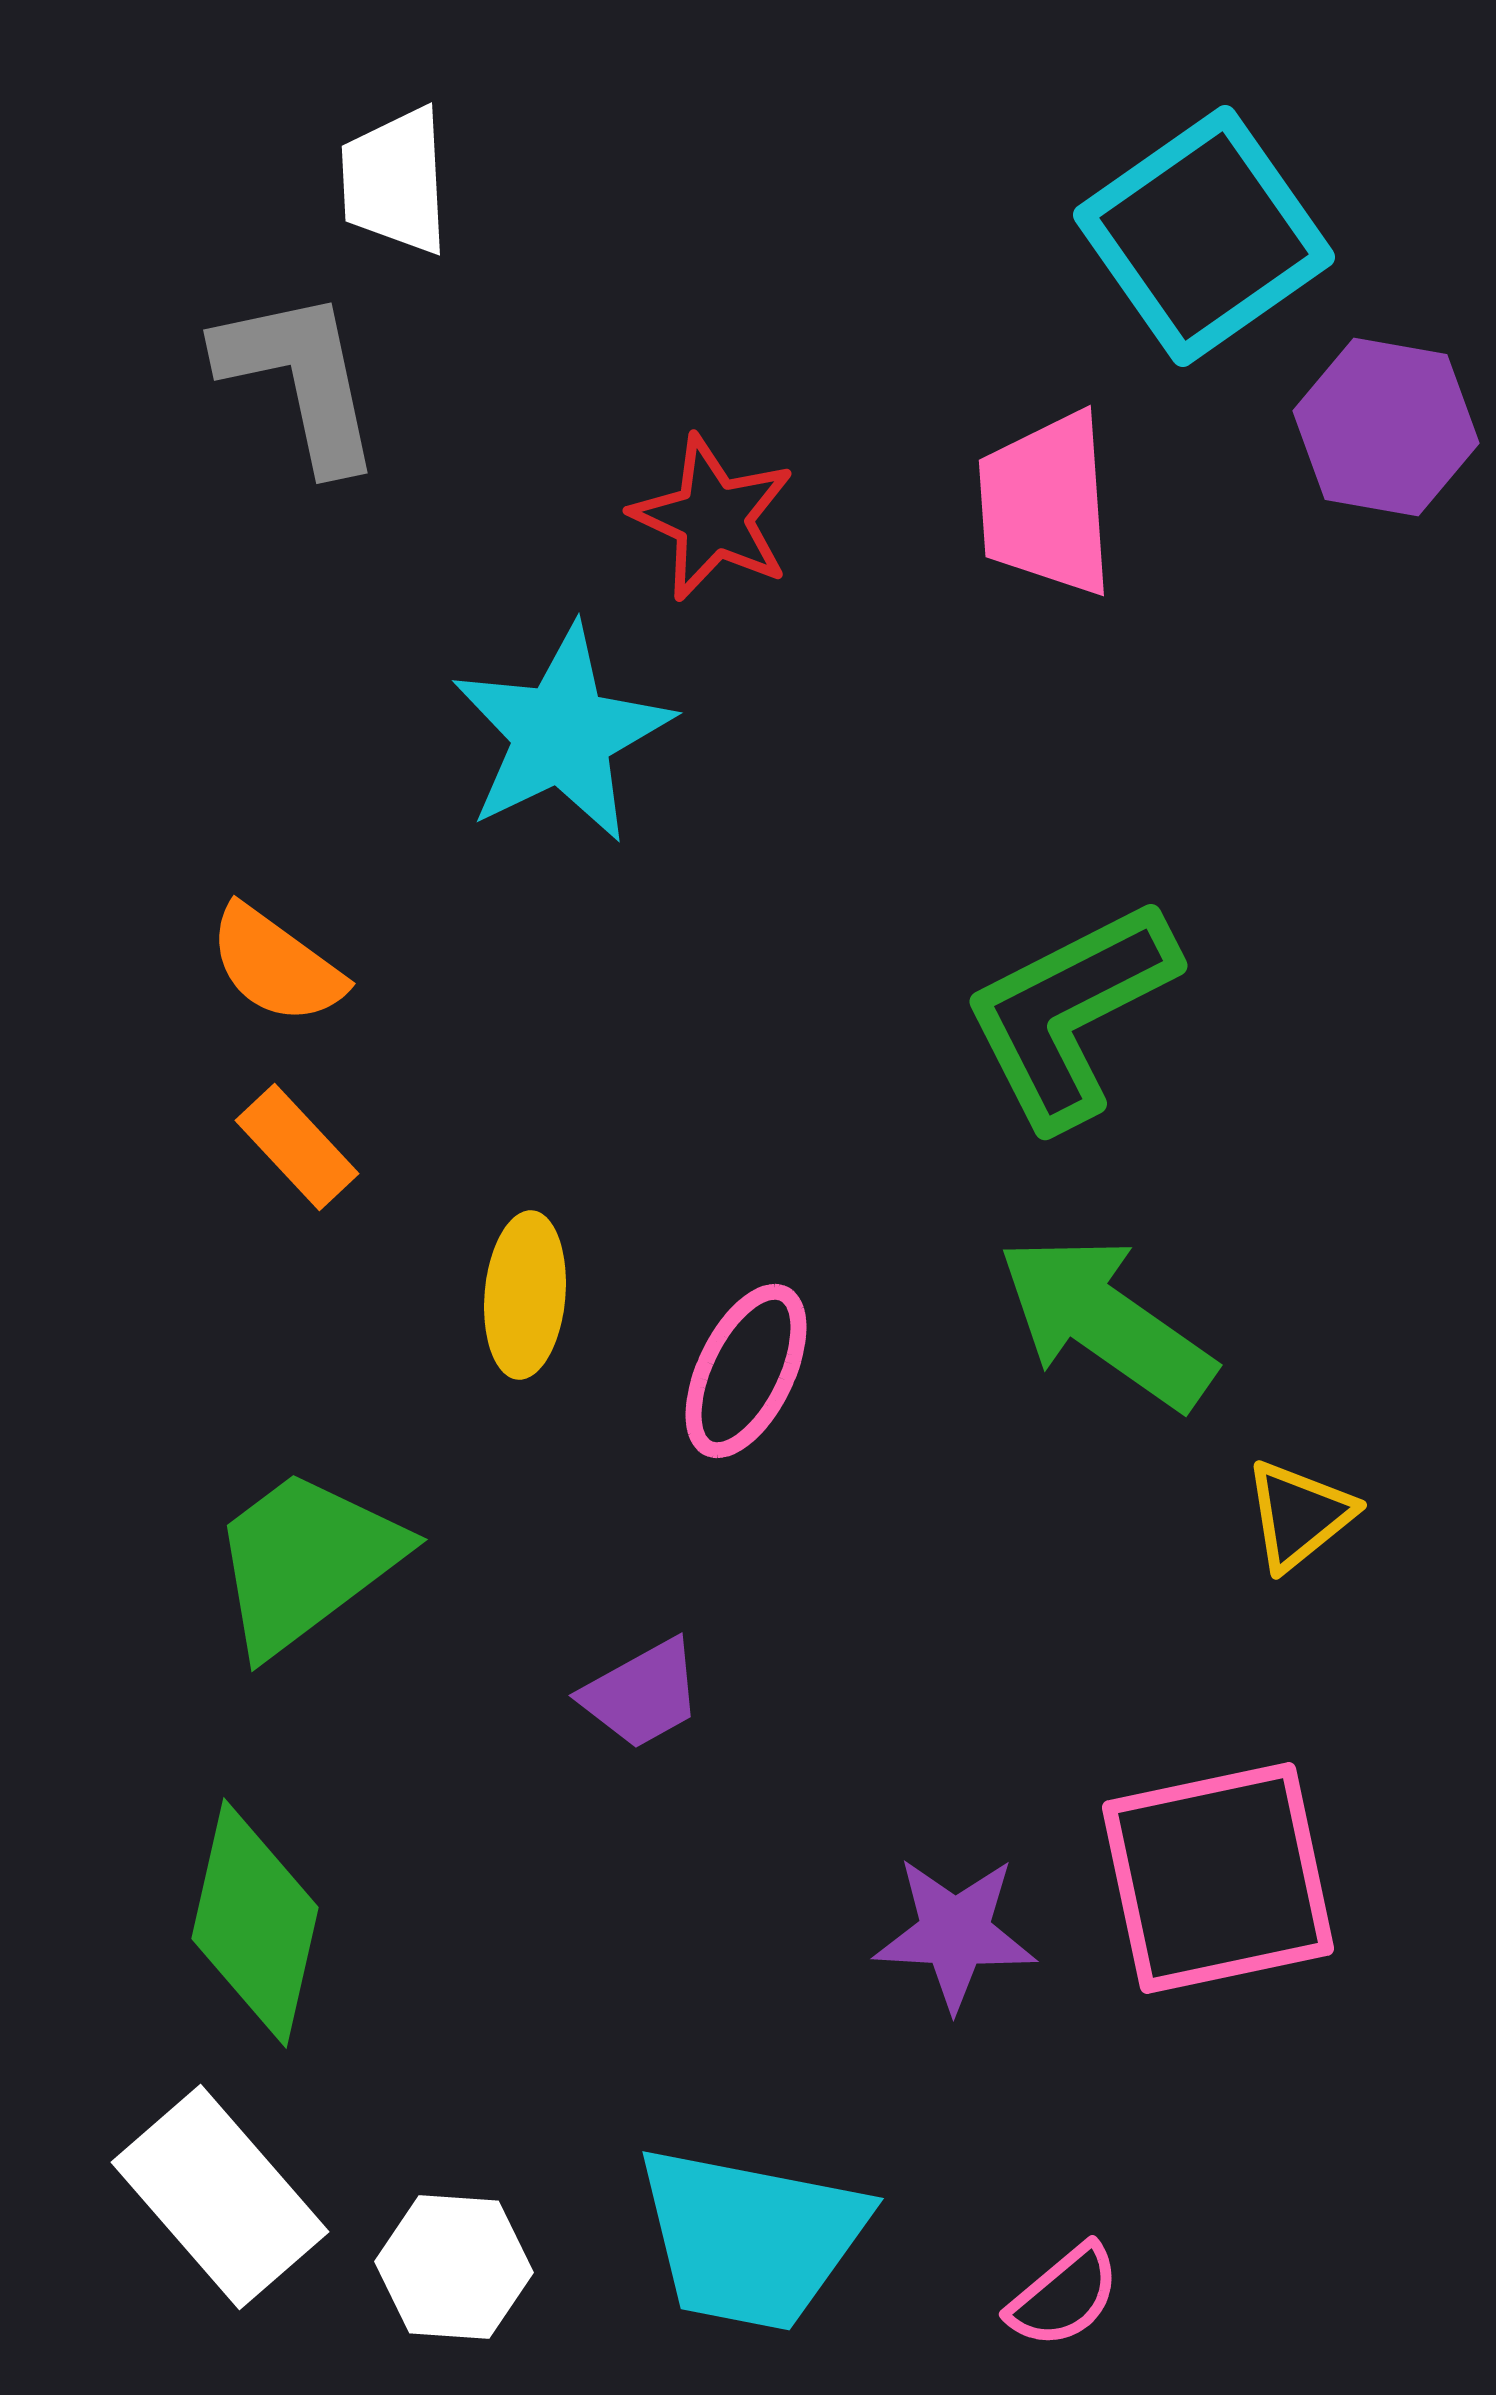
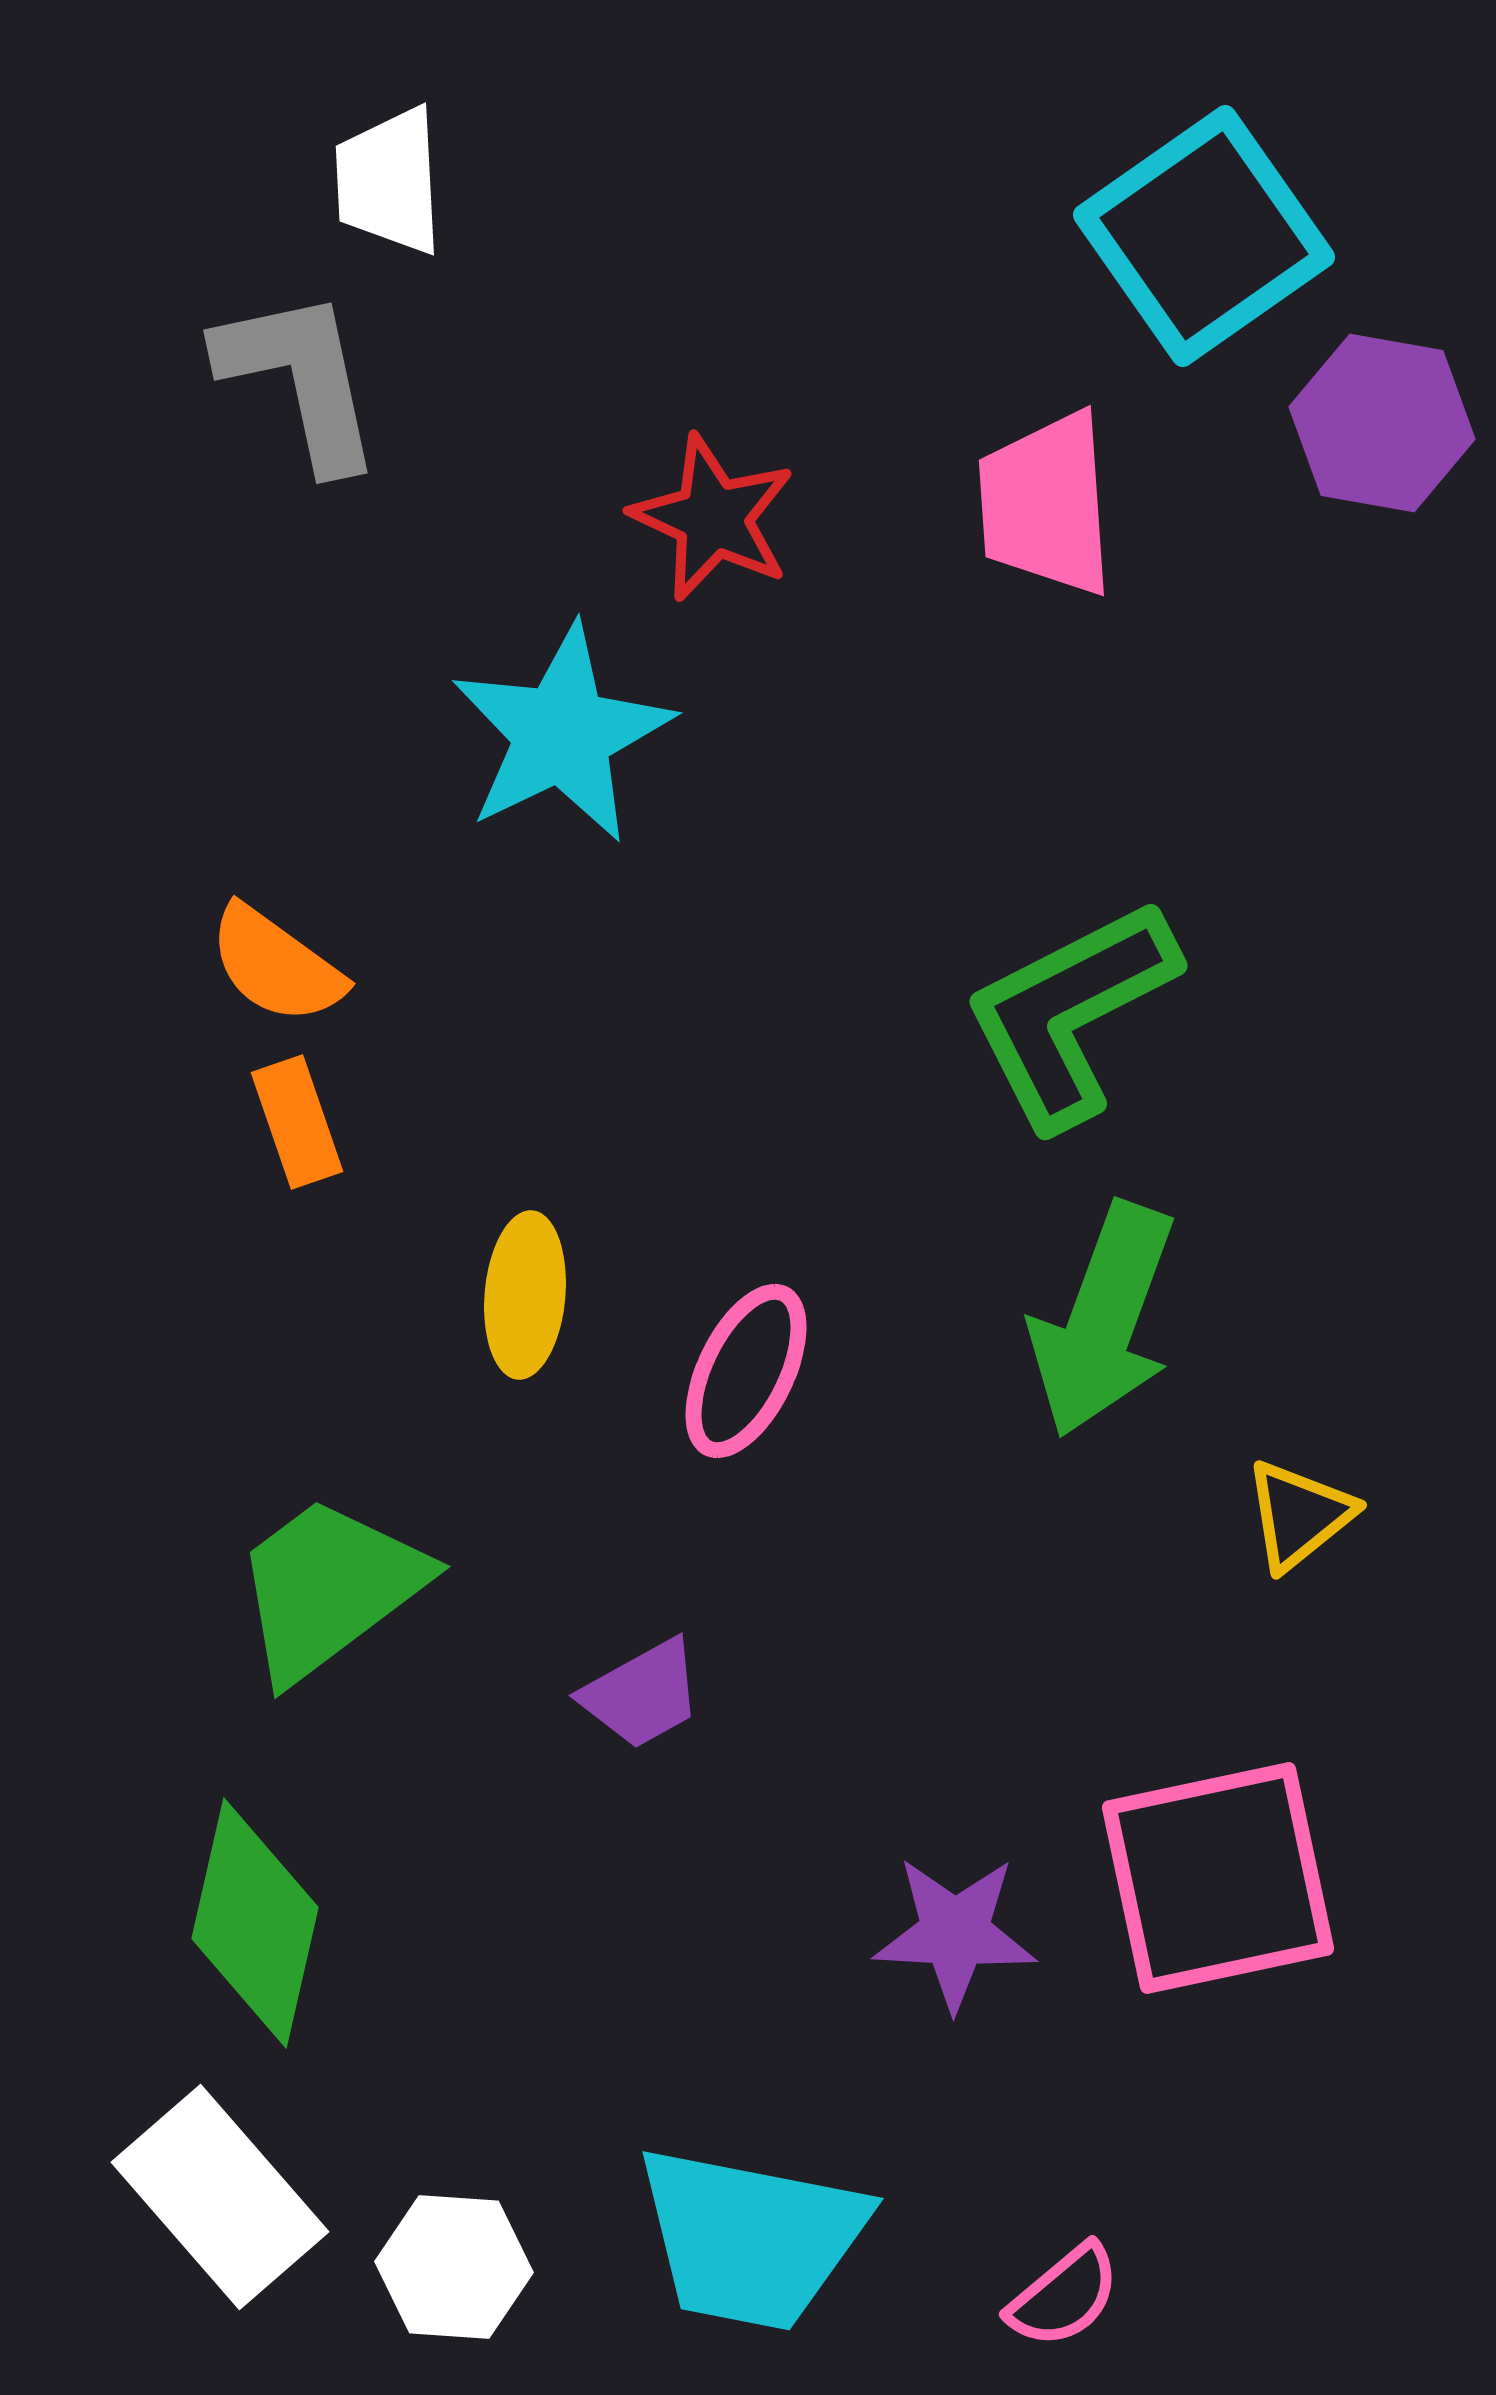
white trapezoid: moved 6 px left
purple hexagon: moved 4 px left, 4 px up
orange rectangle: moved 25 px up; rotated 24 degrees clockwise
green arrow: moved 3 px left, 2 px up; rotated 105 degrees counterclockwise
green trapezoid: moved 23 px right, 27 px down
